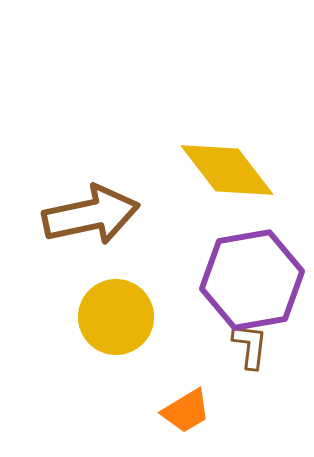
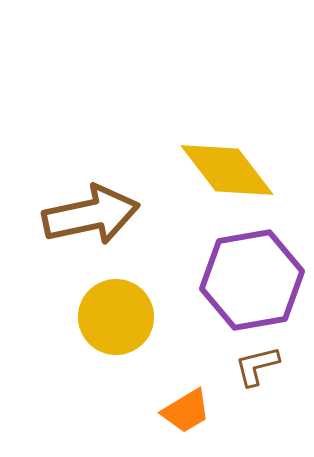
brown L-shape: moved 7 px right, 20 px down; rotated 111 degrees counterclockwise
